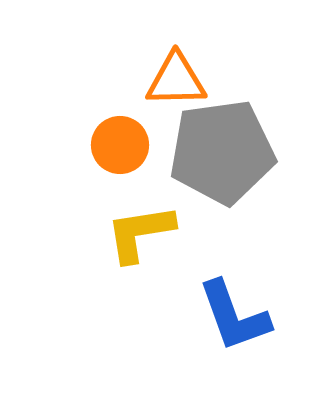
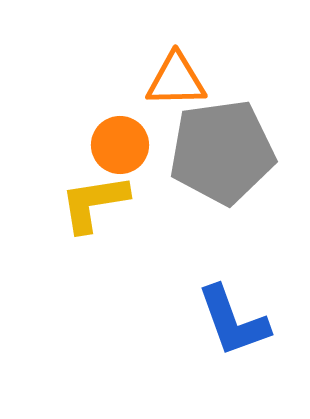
yellow L-shape: moved 46 px left, 30 px up
blue L-shape: moved 1 px left, 5 px down
